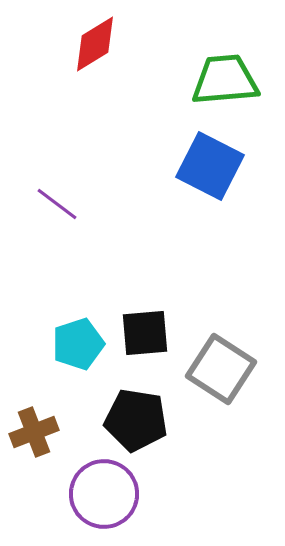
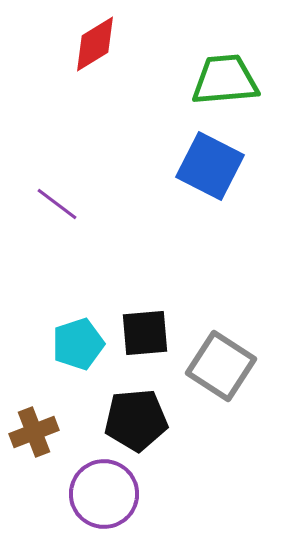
gray square: moved 3 px up
black pentagon: rotated 14 degrees counterclockwise
